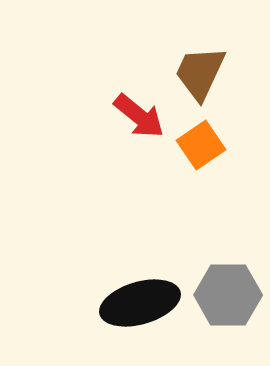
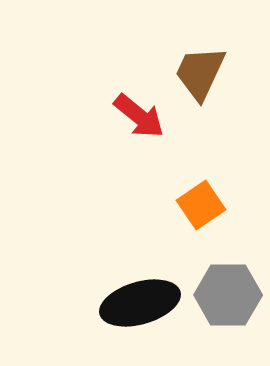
orange square: moved 60 px down
